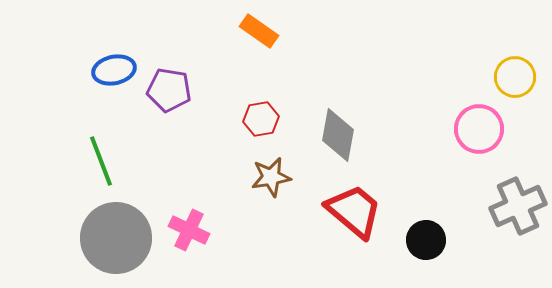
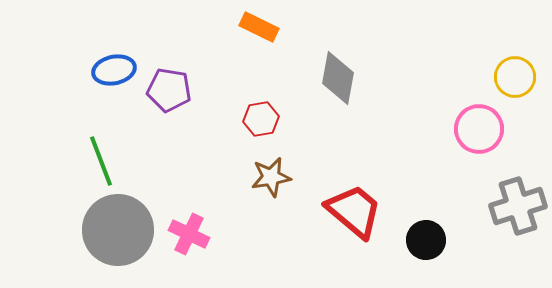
orange rectangle: moved 4 px up; rotated 9 degrees counterclockwise
gray diamond: moved 57 px up
gray cross: rotated 6 degrees clockwise
pink cross: moved 4 px down
gray circle: moved 2 px right, 8 px up
